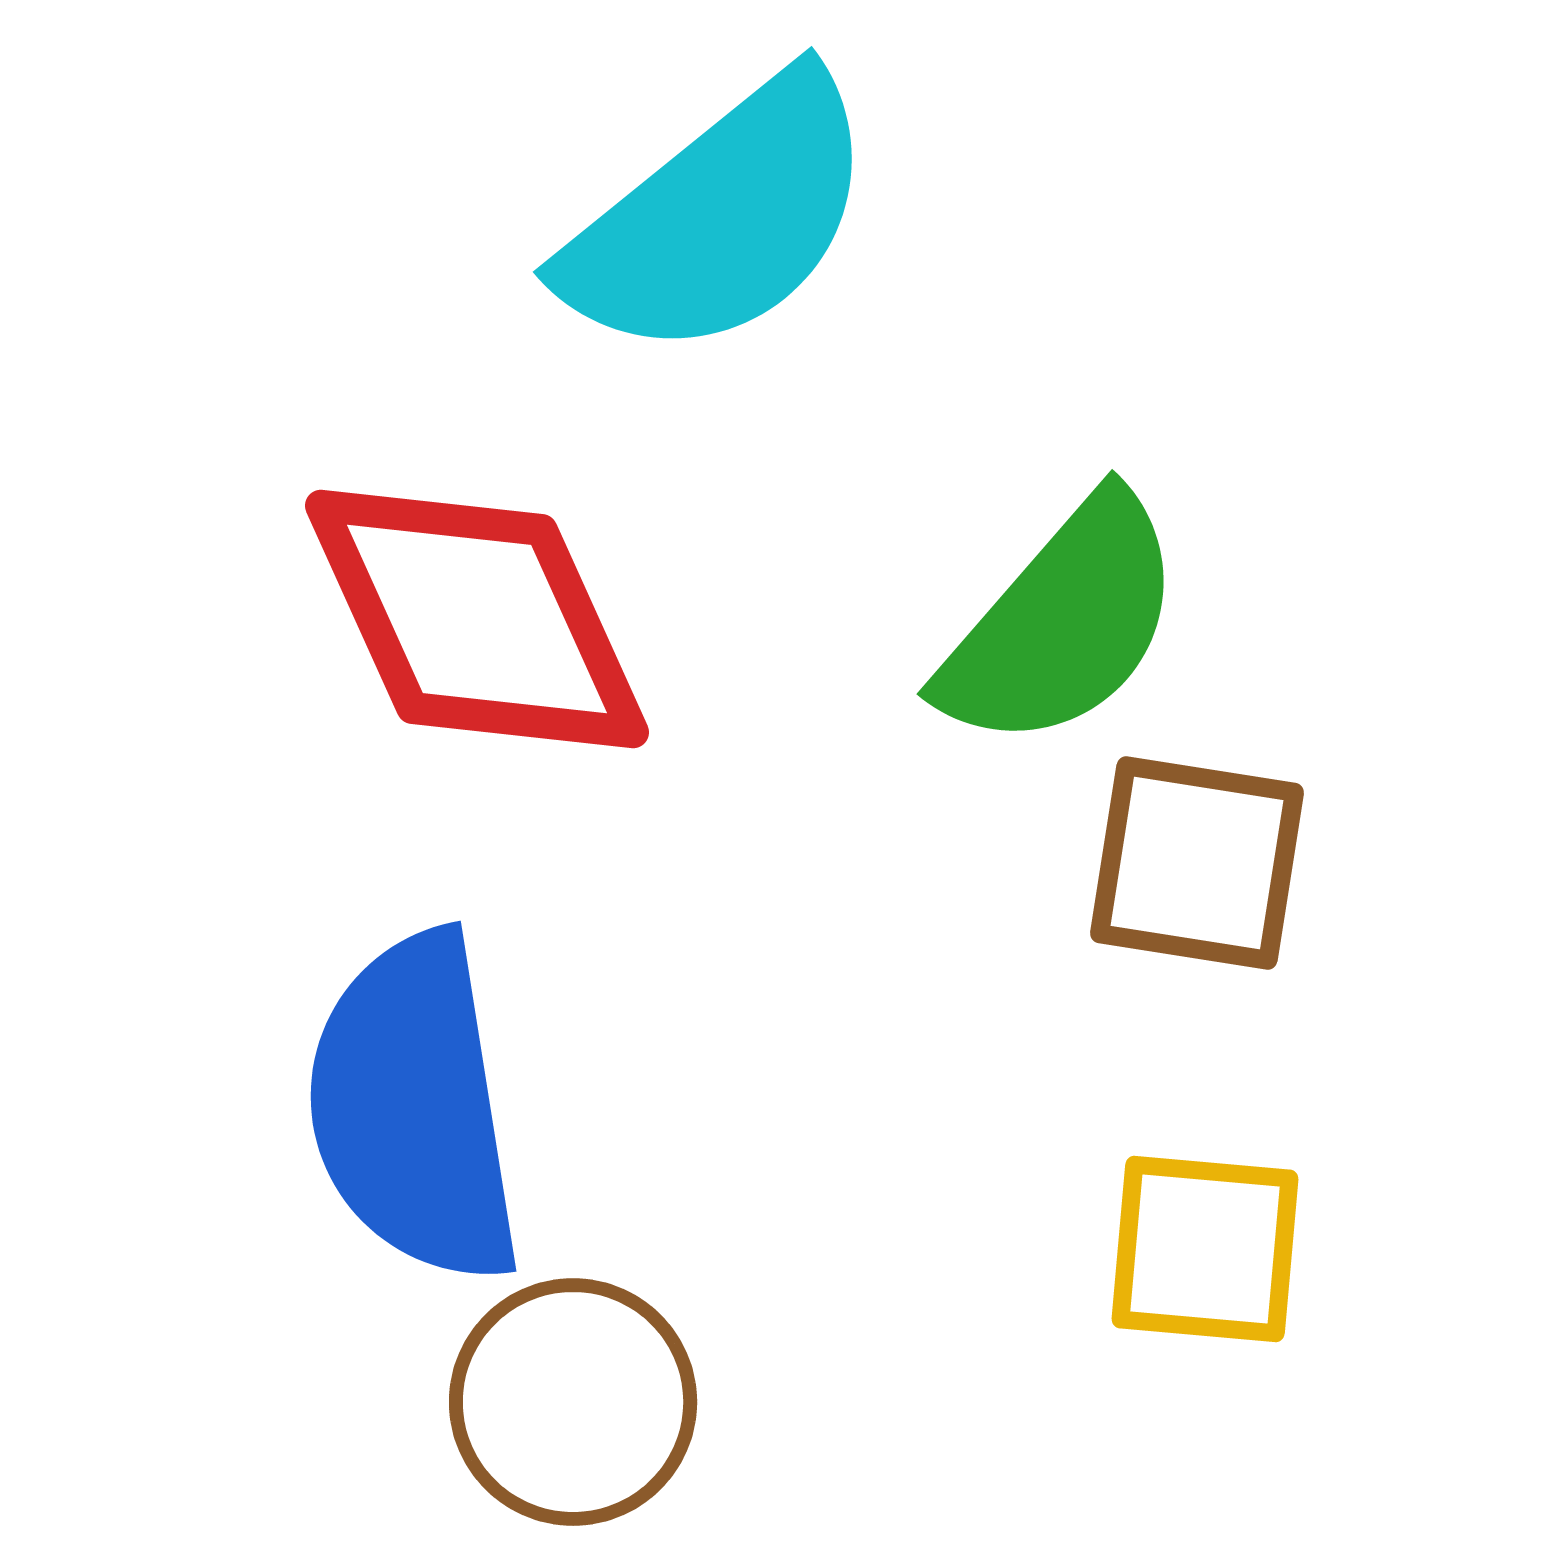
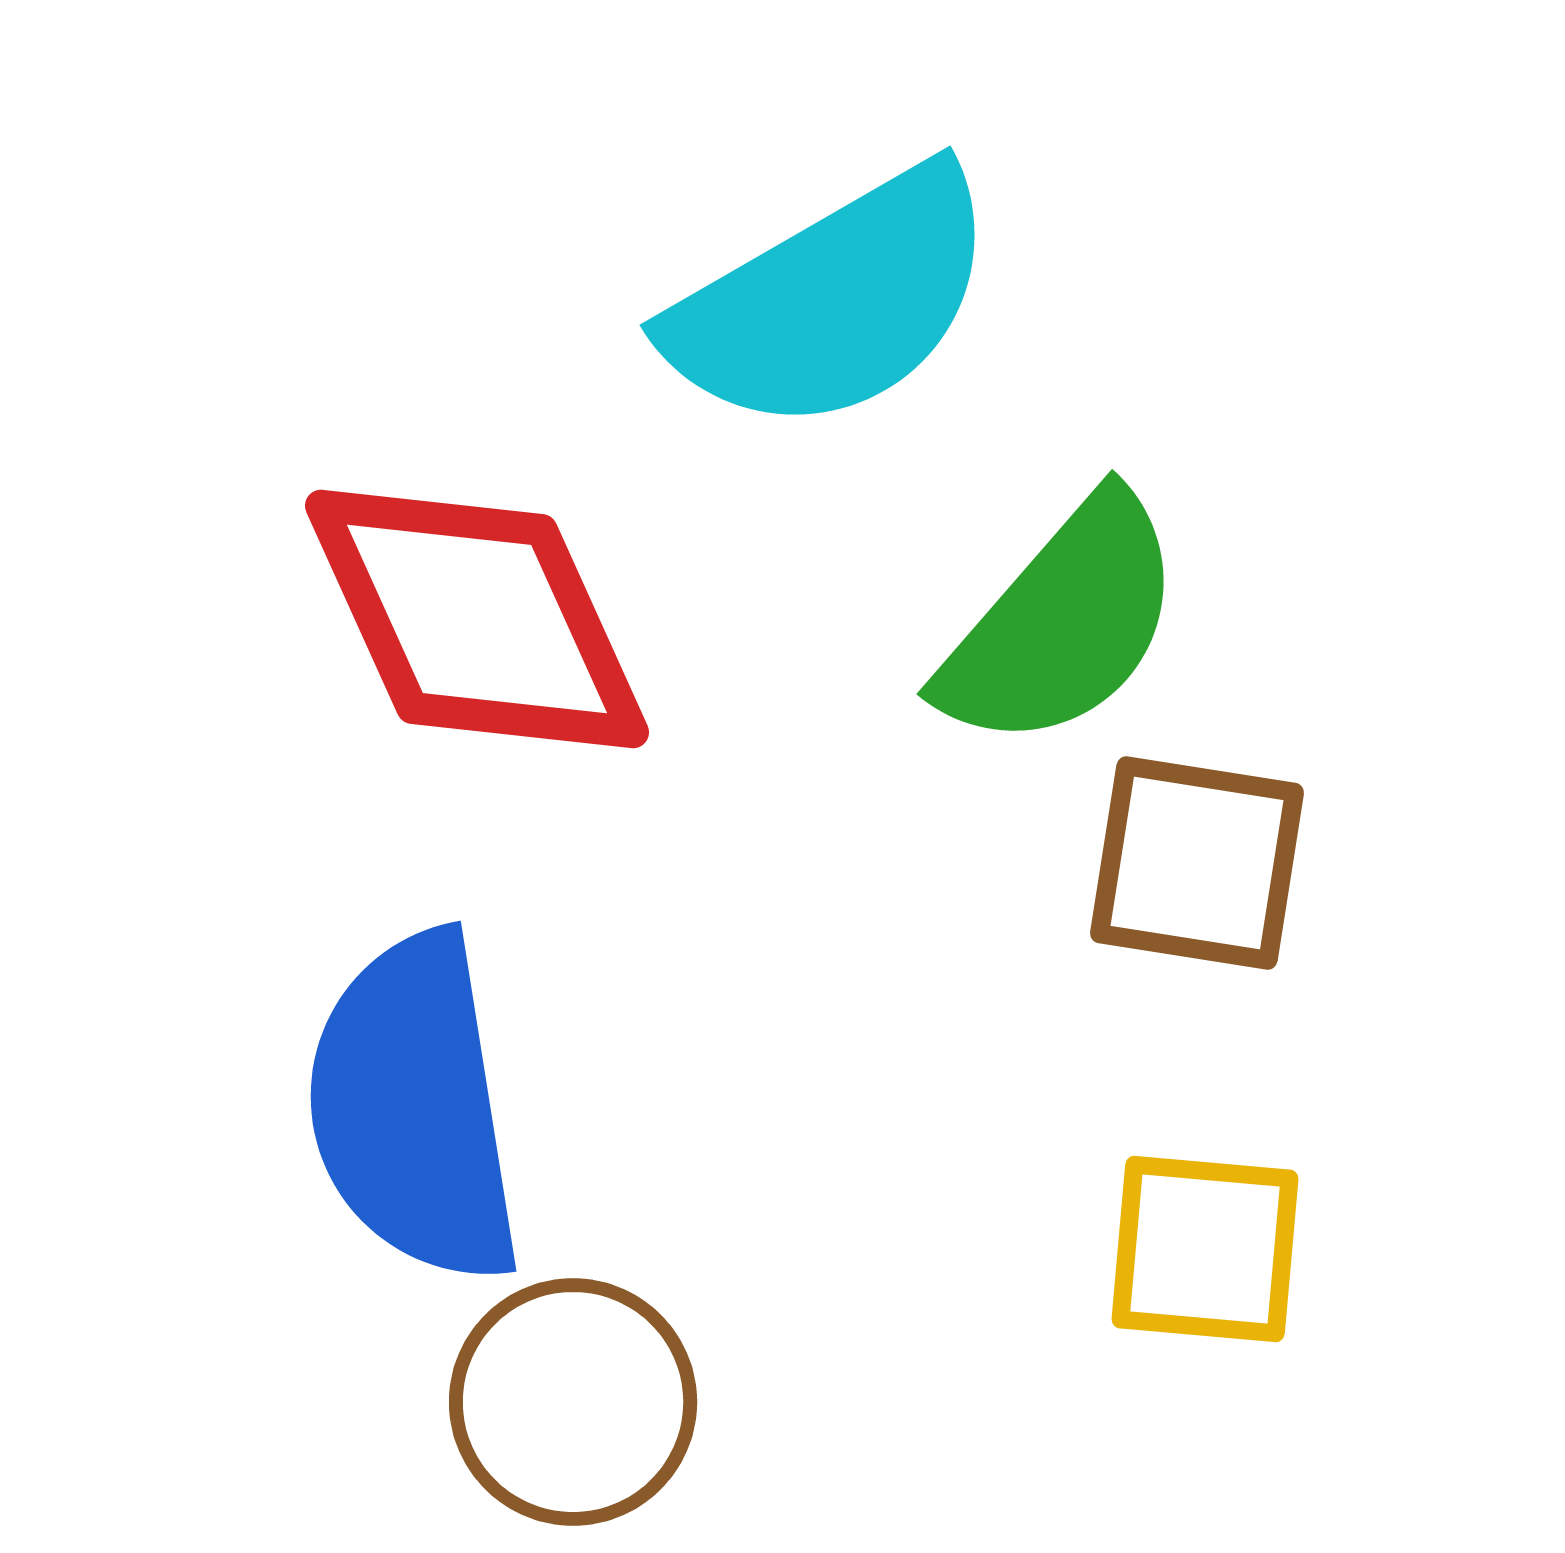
cyan semicircle: moved 113 px right, 83 px down; rotated 9 degrees clockwise
